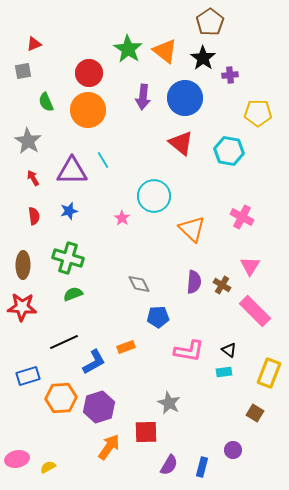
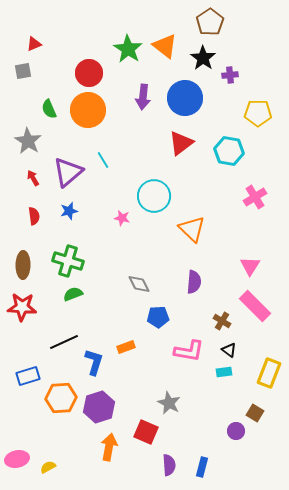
orange triangle at (165, 51): moved 5 px up
green semicircle at (46, 102): moved 3 px right, 7 px down
red triangle at (181, 143): rotated 44 degrees clockwise
purple triangle at (72, 171): moved 4 px left, 1 px down; rotated 40 degrees counterclockwise
pink cross at (242, 217): moved 13 px right, 20 px up; rotated 30 degrees clockwise
pink star at (122, 218): rotated 21 degrees counterclockwise
green cross at (68, 258): moved 3 px down
brown cross at (222, 285): moved 36 px down
pink rectangle at (255, 311): moved 5 px up
blue L-shape at (94, 362): rotated 44 degrees counterclockwise
red square at (146, 432): rotated 25 degrees clockwise
orange arrow at (109, 447): rotated 24 degrees counterclockwise
purple circle at (233, 450): moved 3 px right, 19 px up
purple semicircle at (169, 465): rotated 35 degrees counterclockwise
